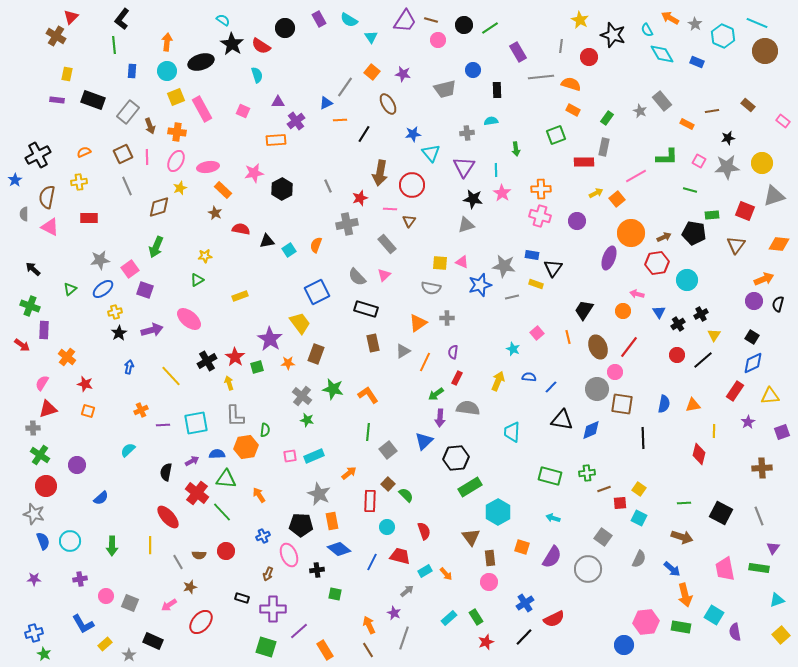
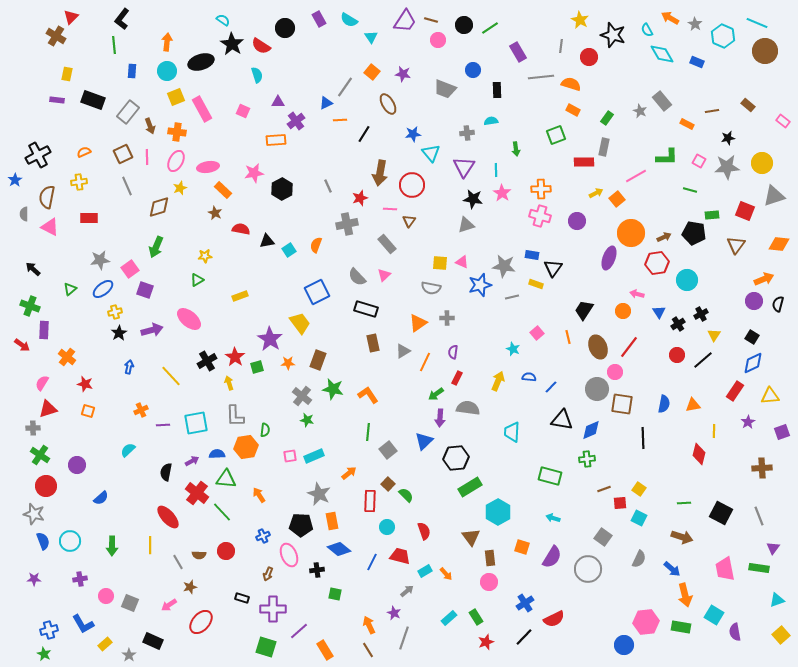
gray trapezoid at (445, 89): rotated 35 degrees clockwise
brown rectangle at (316, 354): moved 2 px right, 6 px down
green cross at (587, 473): moved 14 px up
blue cross at (34, 633): moved 15 px right, 3 px up
